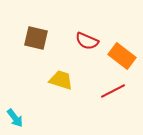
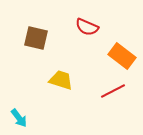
red semicircle: moved 14 px up
cyan arrow: moved 4 px right
